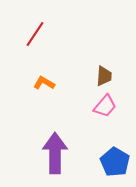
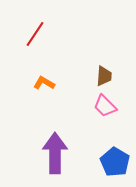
pink trapezoid: rotated 95 degrees clockwise
